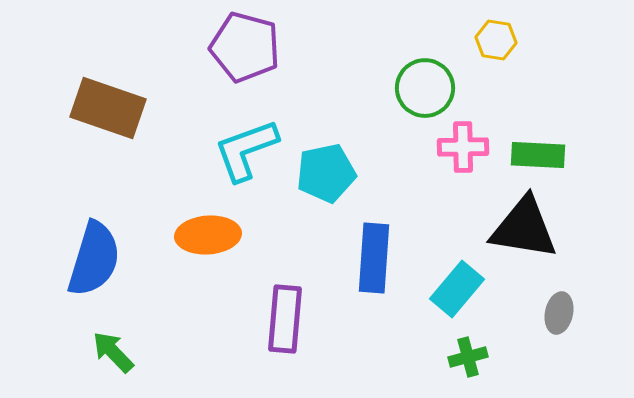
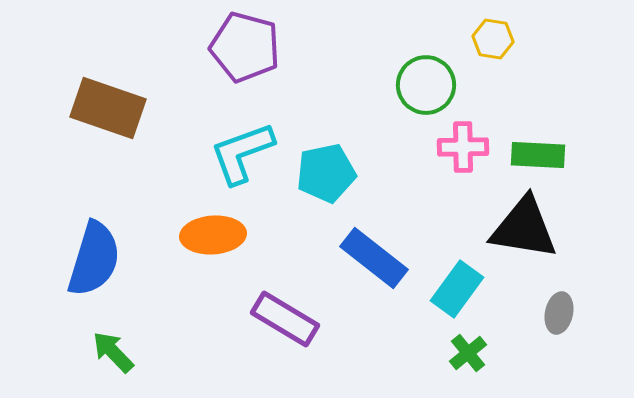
yellow hexagon: moved 3 px left, 1 px up
green circle: moved 1 px right, 3 px up
cyan L-shape: moved 4 px left, 3 px down
orange ellipse: moved 5 px right
blue rectangle: rotated 56 degrees counterclockwise
cyan rectangle: rotated 4 degrees counterclockwise
purple rectangle: rotated 64 degrees counterclockwise
green cross: moved 4 px up; rotated 24 degrees counterclockwise
